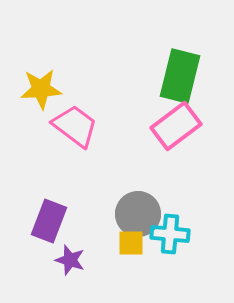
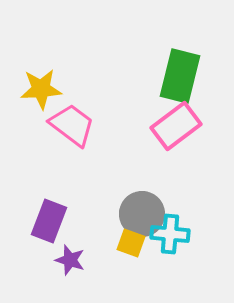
pink trapezoid: moved 3 px left, 1 px up
gray circle: moved 4 px right
yellow square: rotated 20 degrees clockwise
